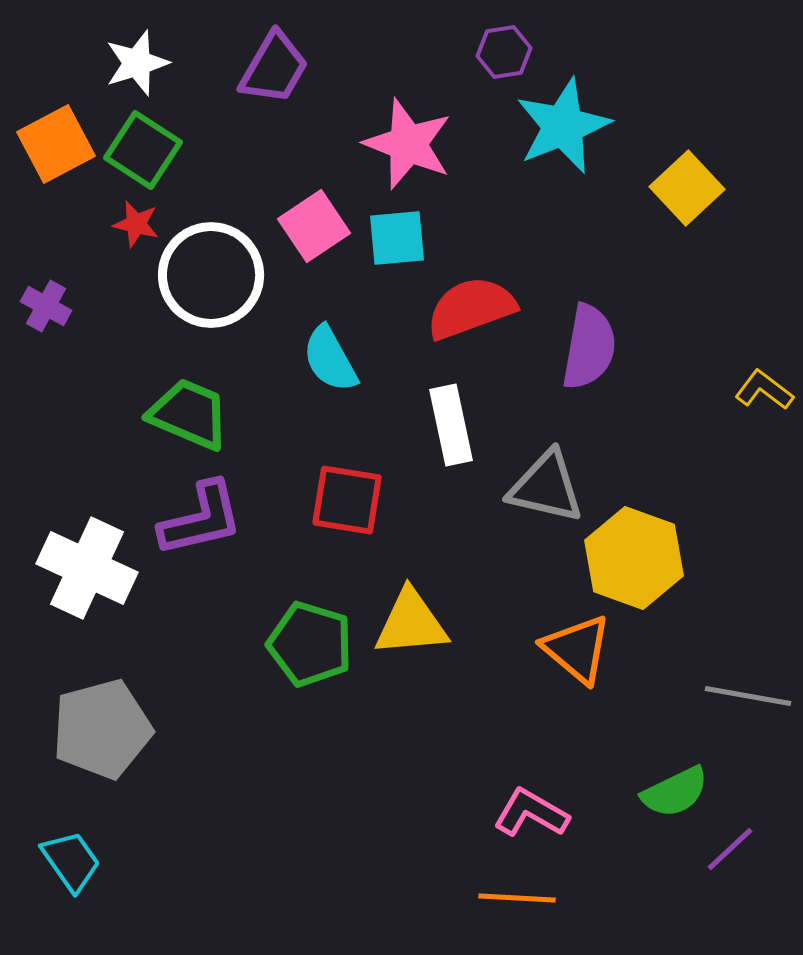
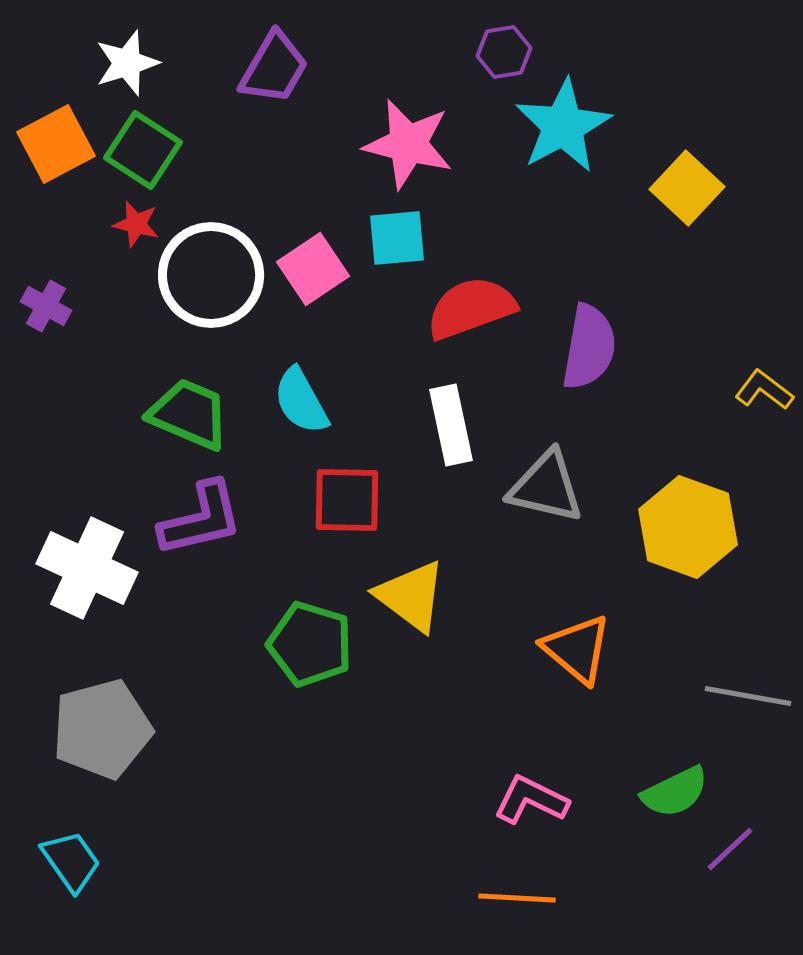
white star: moved 10 px left
cyan star: rotated 6 degrees counterclockwise
pink star: rotated 8 degrees counterclockwise
yellow square: rotated 4 degrees counterclockwise
pink square: moved 1 px left, 43 px down
cyan semicircle: moved 29 px left, 42 px down
red square: rotated 8 degrees counterclockwise
yellow hexagon: moved 54 px right, 31 px up
yellow triangle: moved 27 px up; rotated 42 degrees clockwise
pink L-shape: moved 13 px up; rotated 4 degrees counterclockwise
